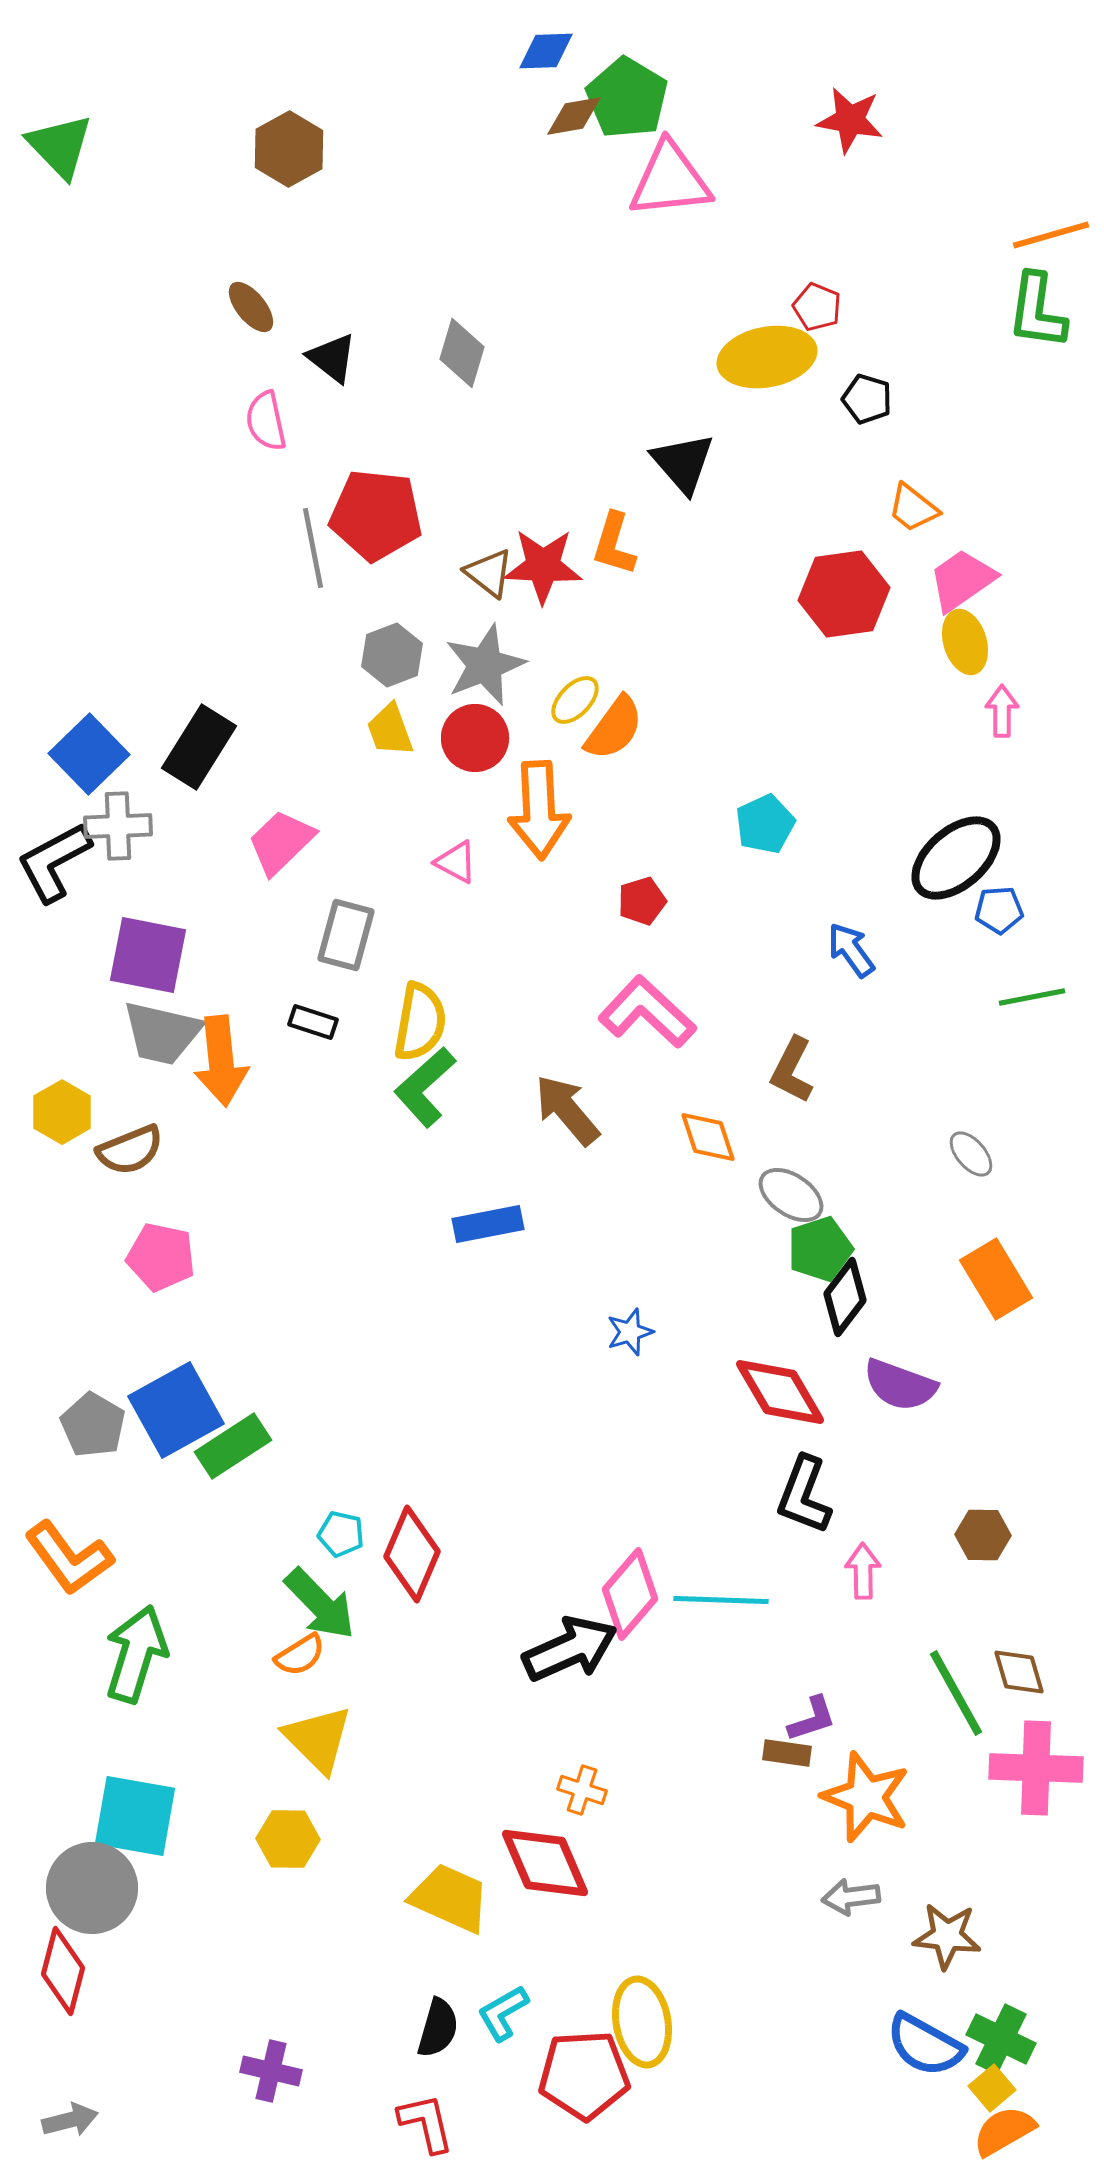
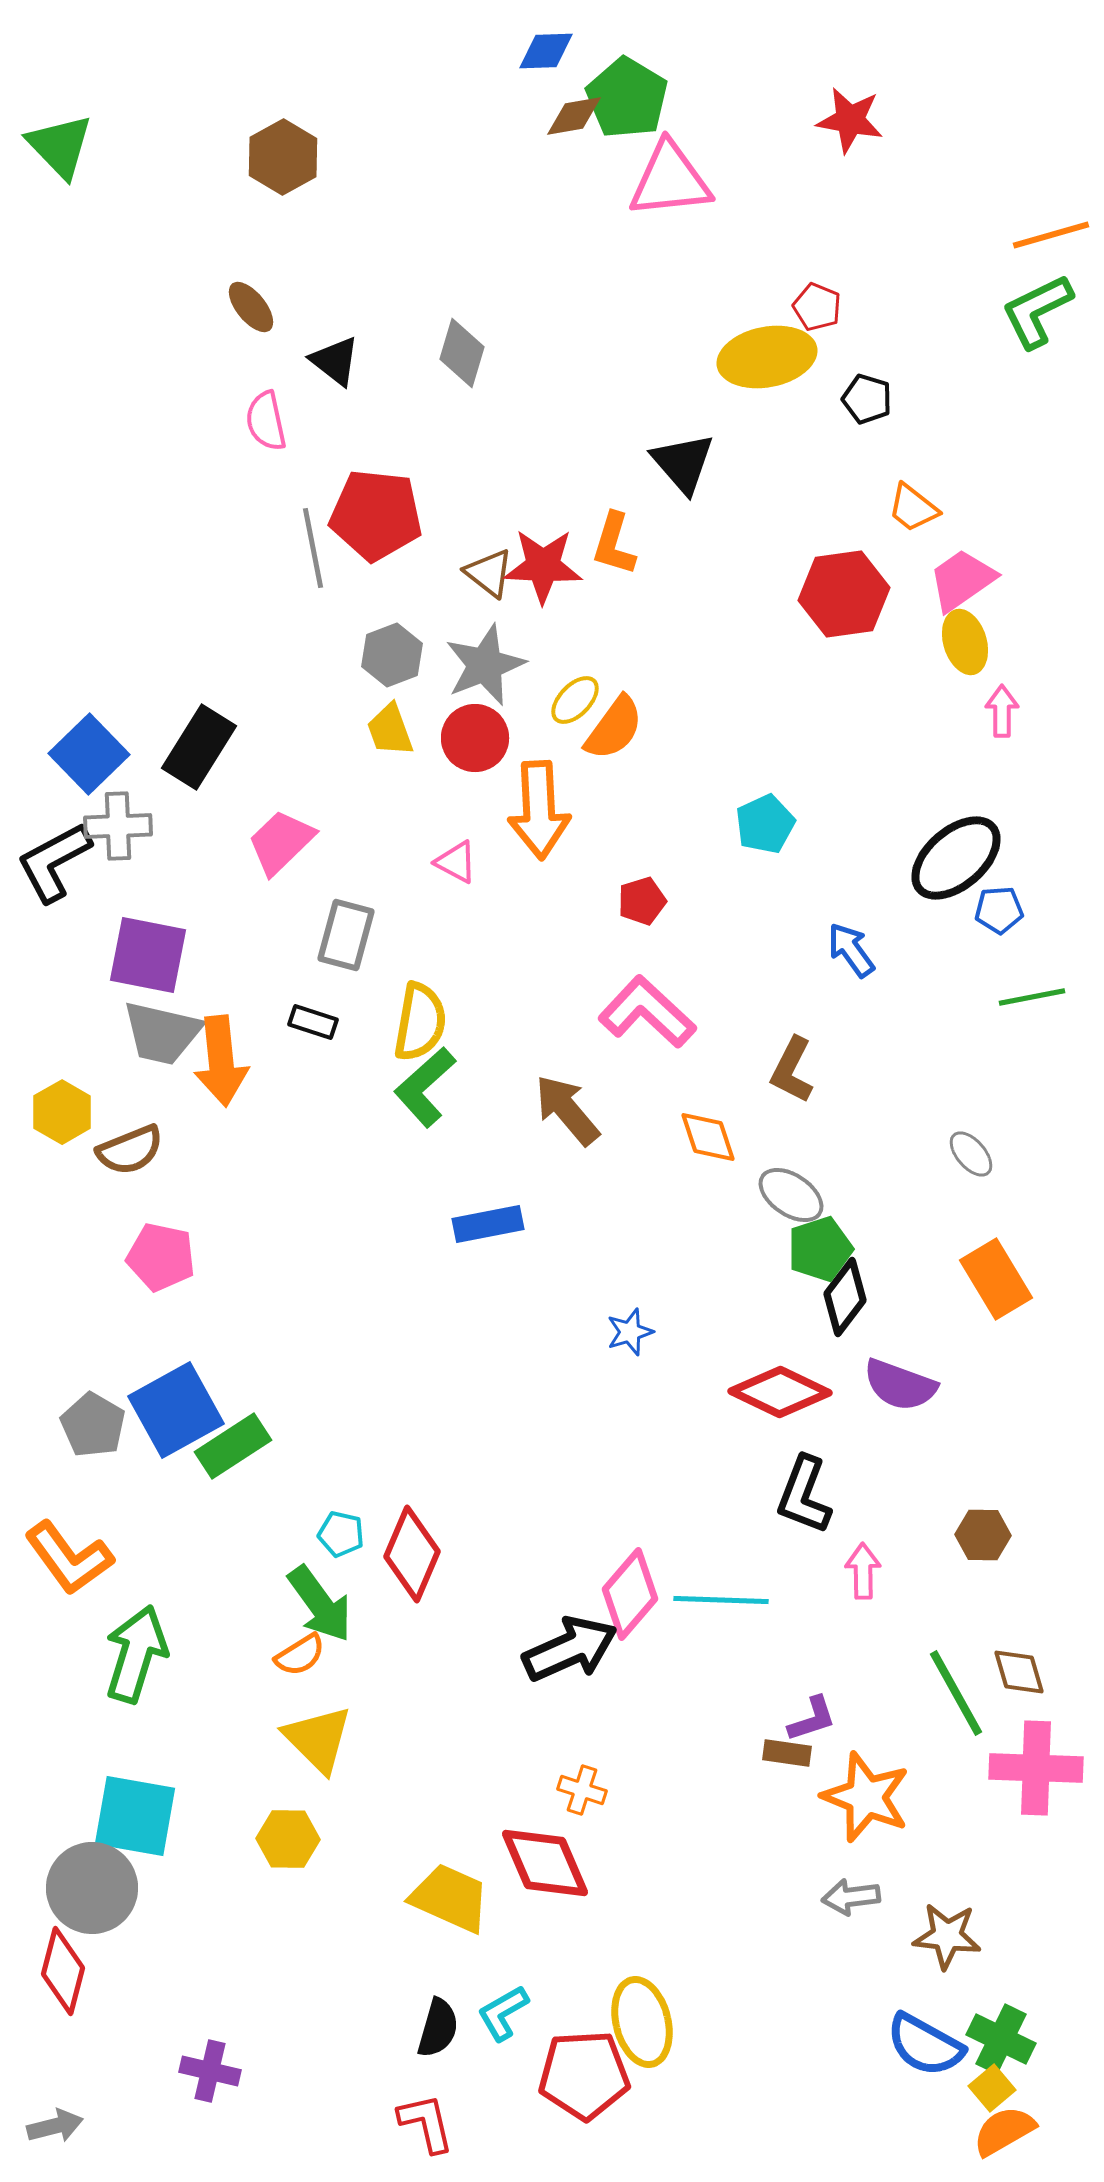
brown hexagon at (289, 149): moved 6 px left, 8 px down
green L-shape at (1037, 311): rotated 56 degrees clockwise
black triangle at (332, 358): moved 3 px right, 3 px down
red diamond at (780, 1392): rotated 34 degrees counterclockwise
green arrow at (320, 1604): rotated 8 degrees clockwise
yellow ellipse at (642, 2022): rotated 4 degrees counterclockwise
purple cross at (271, 2071): moved 61 px left
gray arrow at (70, 2120): moved 15 px left, 6 px down
